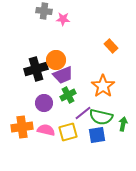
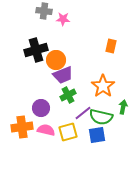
orange rectangle: rotated 56 degrees clockwise
black cross: moved 19 px up
purple circle: moved 3 px left, 5 px down
green arrow: moved 17 px up
